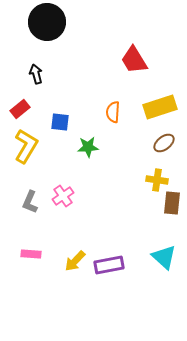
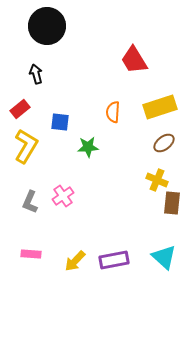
black circle: moved 4 px down
yellow cross: rotated 15 degrees clockwise
purple rectangle: moved 5 px right, 5 px up
